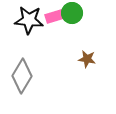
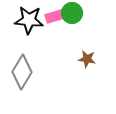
gray diamond: moved 4 px up
